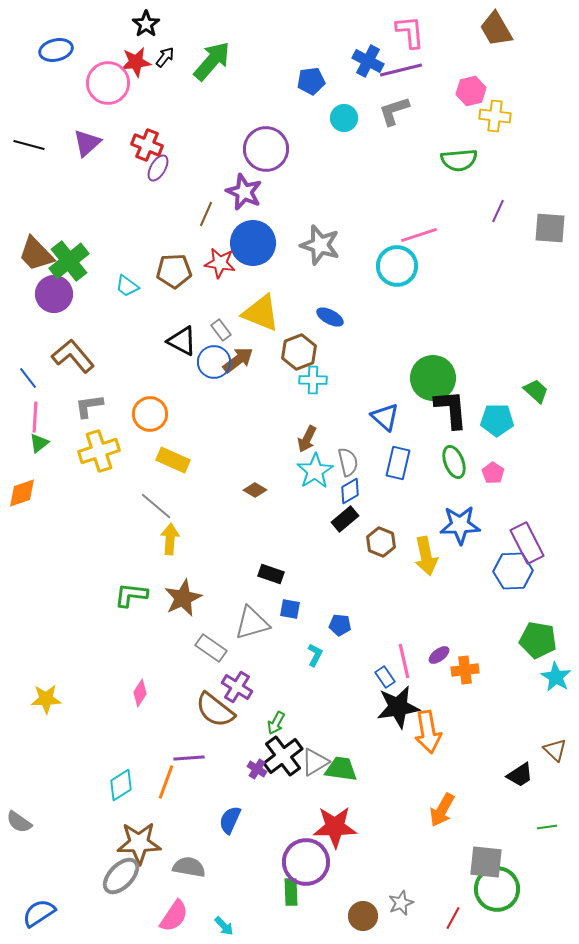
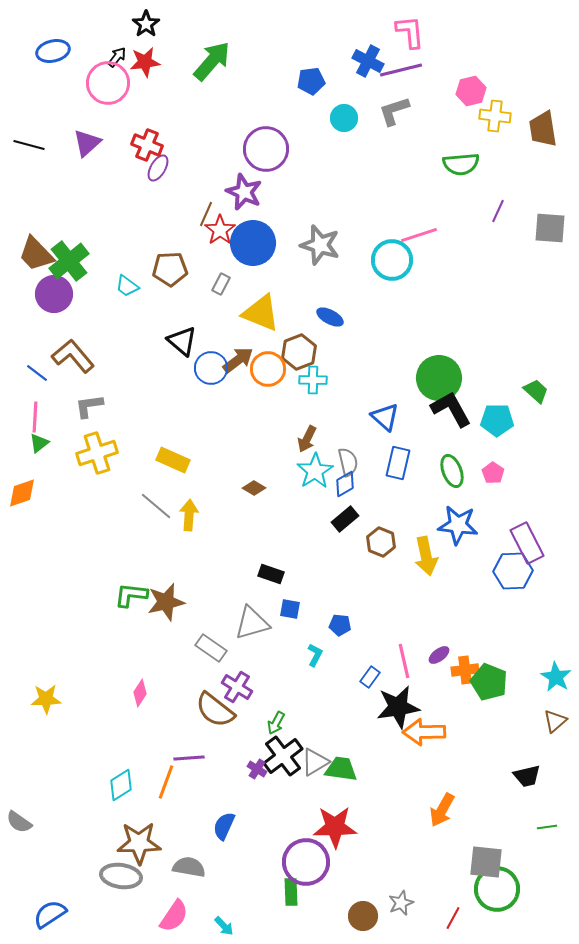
brown trapezoid at (496, 29): moved 47 px right, 100 px down; rotated 21 degrees clockwise
blue ellipse at (56, 50): moved 3 px left, 1 px down
black arrow at (165, 57): moved 48 px left
red star at (136, 62): moved 9 px right
green semicircle at (459, 160): moved 2 px right, 4 px down
red star at (220, 263): moved 33 px up; rotated 28 degrees clockwise
cyan circle at (397, 266): moved 5 px left, 6 px up
brown pentagon at (174, 271): moved 4 px left, 2 px up
gray rectangle at (221, 330): moved 46 px up; rotated 65 degrees clockwise
black triangle at (182, 341): rotated 12 degrees clockwise
blue circle at (214, 362): moved 3 px left, 6 px down
blue line at (28, 378): moved 9 px right, 5 px up; rotated 15 degrees counterclockwise
green circle at (433, 378): moved 6 px right
black L-shape at (451, 409): rotated 24 degrees counterclockwise
orange circle at (150, 414): moved 118 px right, 45 px up
yellow cross at (99, 451): moved 2 px left, 2 px down
green ellipse at (454, 462): moved 2 px left, 9 px down
brown diamond at (255, 490): moved 1 px left, 2 px up
blue diamond at (350, 491): moved 5 px left, 7 px up
blue star at (460, 525): moved 2 px left; rotated 9 degrees clockwise
yellow arrow at (170, 539): moved 19 px right, 24 px up
brown star at (183, 598): moved 17 px left, 4 px down; rotated 12 degrees clockwise
green pentagon at (538, 640): moved 49 px left, 42 px down; rotated 12 degrees clockwise
blue rectangle at (385, 677): moved 15 px left; rotated 70 degrees clockwise
orange arrow at (428, 732): moved 4 px left; rotated 99 degrees clockwise
brown triangle at (555, 750): moved 29 px up; rotated 35 degrees clockwise
black trapezoid at (520, 775): moved 7 px right, 1 px down; rotated 20 degrees clockwise
blue semicircle at (230, 820): moved 6 px left, 6 px down
gray ellipse at (121, 876): rotated 54 degrees clockwise
blue semicircle at (39, 913): moved 11 px right, 1 px down
